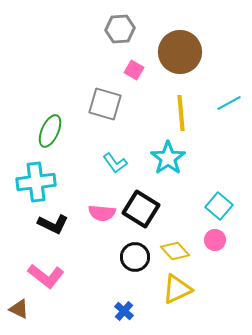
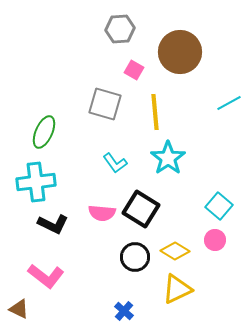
yellow line: moved 26 px left, 1 px up
green ellipse: moved 6 px left, 1 px down
yellow diamond: rotated 16 degrees counterclockwise
